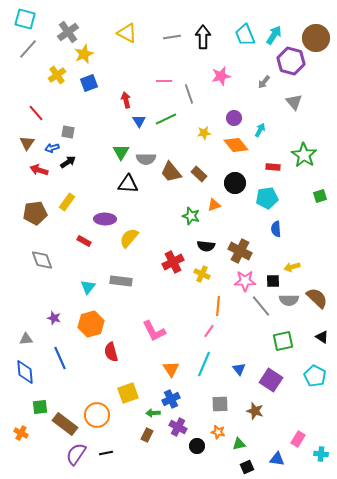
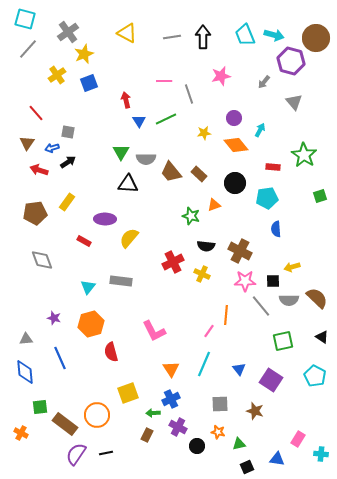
cyan arrow at (274, 35): rotated 72 degrees clockwise
orange line at (218, 306): moved 8 px right, 9 px down
